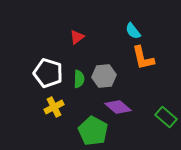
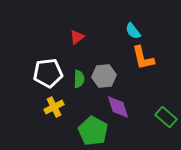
white pentagon: rotated 24 degrees counterclockwise
purple diamond: rotated 32 degrees clockwise
